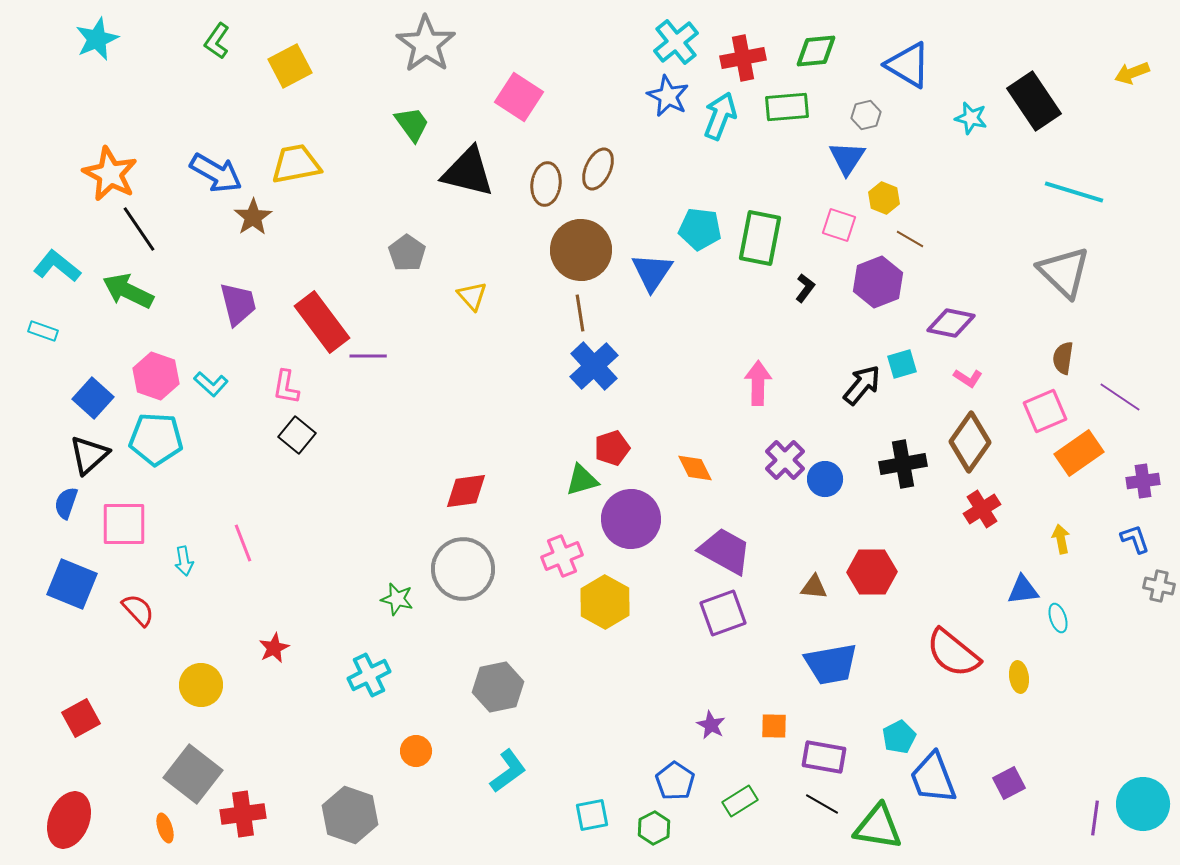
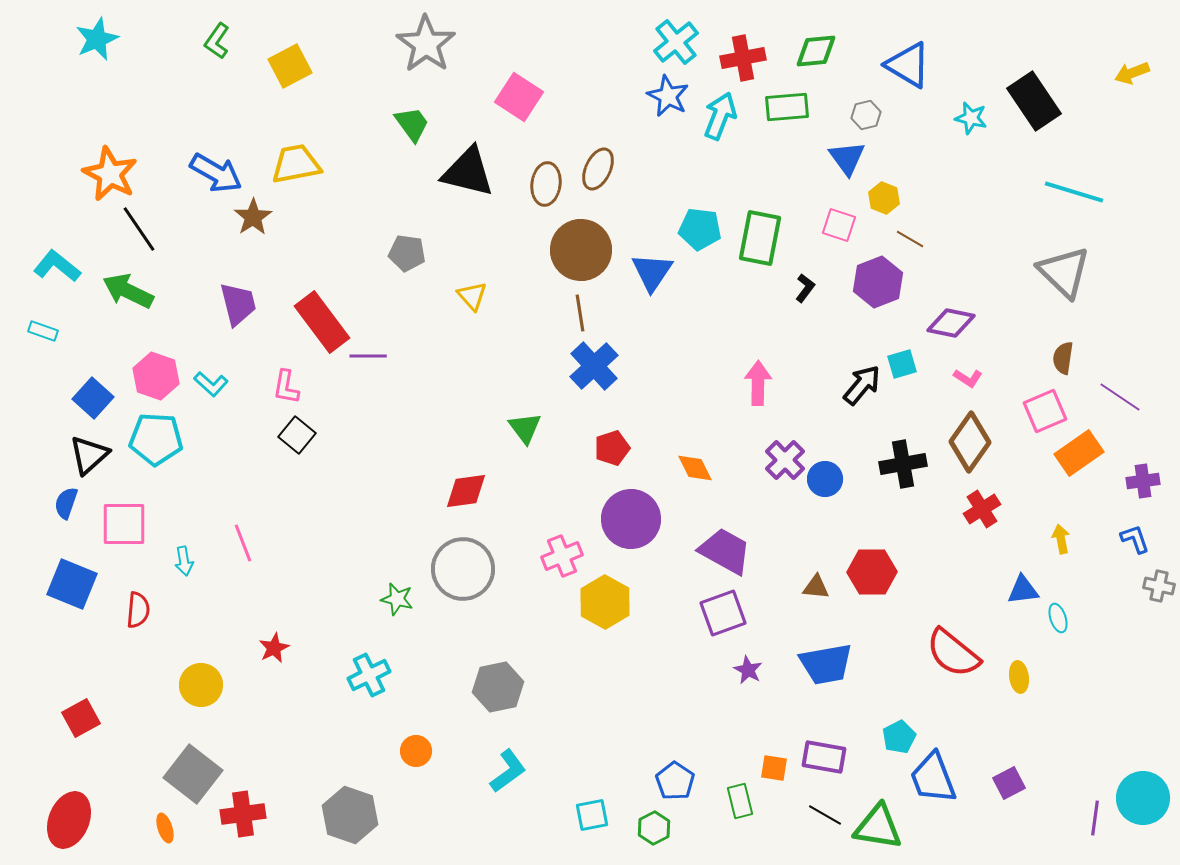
blue triangle at (847, 158): rotated 9 degrees counterclockwise
gray pentagon at (407, 253): rotated 27 degrees counterclockwise
green triangle at (582, 480): moved 57 px left, 52 px up; rotated 51 degrees counterclockwise
brown triangle at (814, 587): moved 2 px right
red semicircle at (138, 610): rotated 48 degrees clockwise
blue trapezoid at (831, 664): moved 5 px left
purple star at (711, 725): moved 37 px right, 55 px up
orange square at (774, 726): moved 42 px down; rotated 8 degrees clockwise
green rectangle at (740, 801): rotated 72 degrees counterclockwise
black line at (822, 804): moved 3 px right, 11 px down
cyan circle at (1143, 804): moved 6 px up
